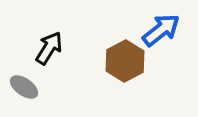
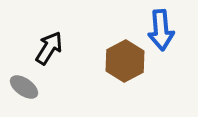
blue arrow: rotated 123 degrees clockwise
